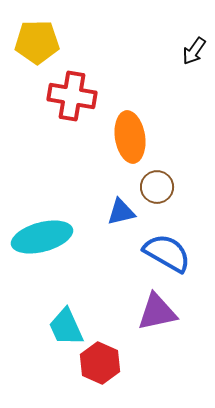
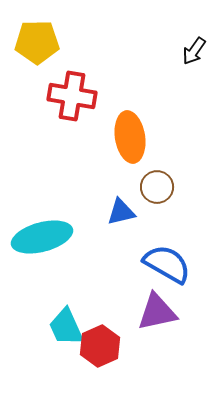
blue semicircle: moved 11 px down
red hexagon: moved 17 px up; rotated 12 degrees clockwise
